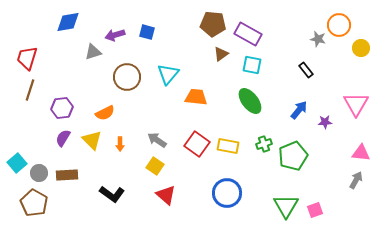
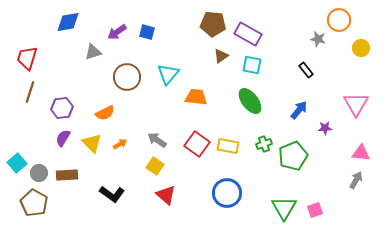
orange circle at (339, 25): moved 5 px up
purple arrow at (115, 35): moved 2 px right, 3 px up; rotated 18 degrees counterclockwise
brown triangle at (221, 54): moved 2 px down
brown line at (30, 90): moved 2 px down
purple star at (325, 122): moved 6 px down
yellow triangle at (92, 140): moved 3 px down
orange arrow at (120, 144): rotated 120 degrees counterclockwise
green triangle at (286, 206): moved 2 px left, 2 px down
